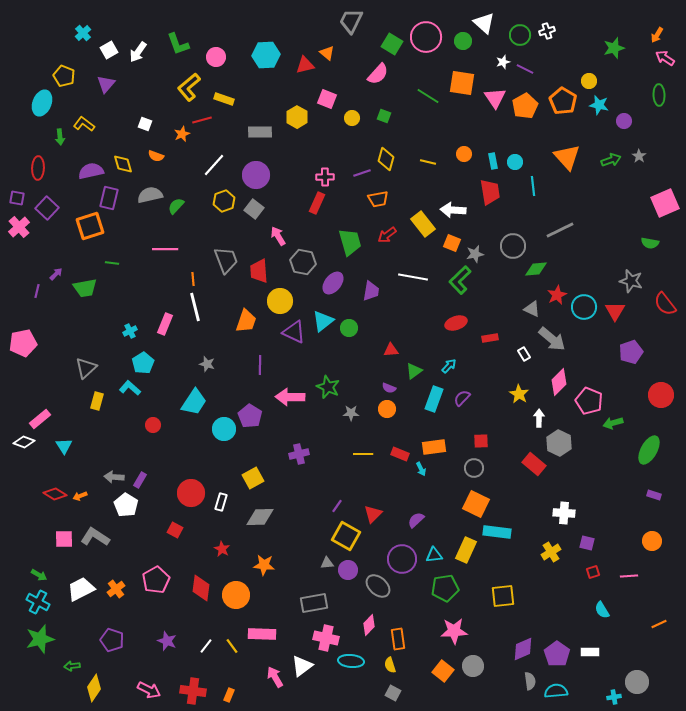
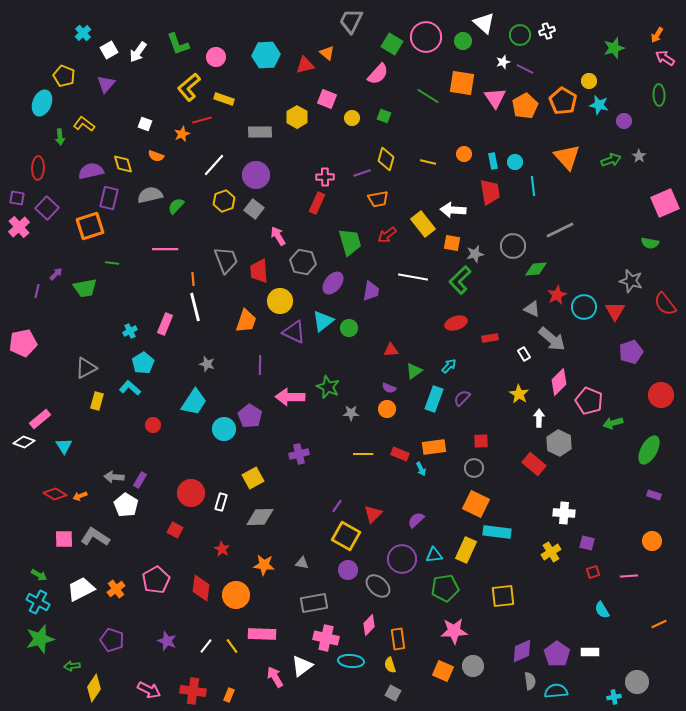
orange square at (452, 243): rotated 12 degrees counterclockwise
gray triangle at (86, 368): rotated 15 degrees clockwise
gray triangle at (327, 563): moved 25 px left; rotated 16 degrees clockwise
purple diamond at (523, 649): moved 1 px left, 2 px down
orange square at (443, 671): rotated 15 degrees counterclockwise
